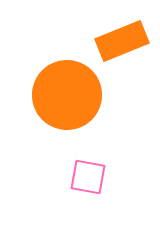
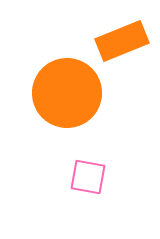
orange circle: moved 2 px up
